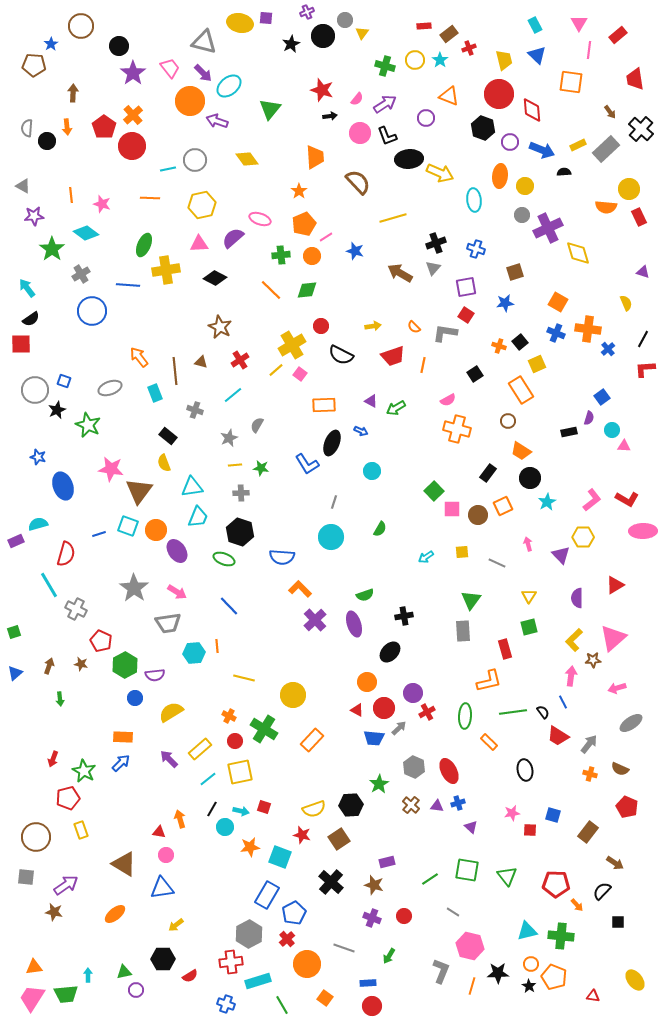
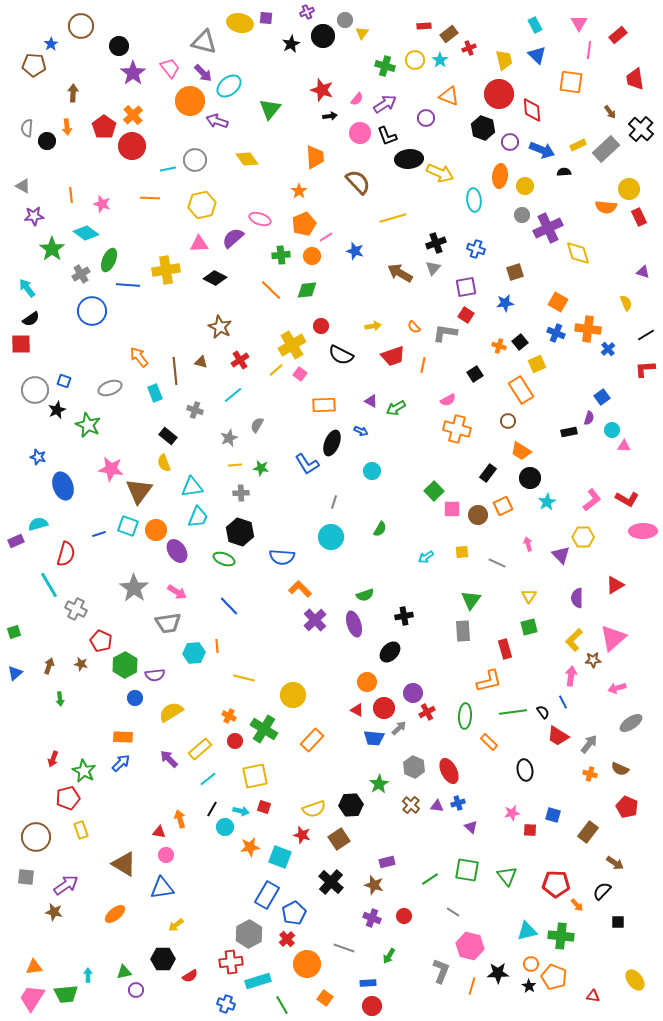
green ellipse at (144, 245): moved 35 px left, 15 px down
black line at (643, 339): moved 3 px right, 4 px up; rotated 30 degrees clockwise
yellow square at (240, 772): moved 15 px right, 4 px down
